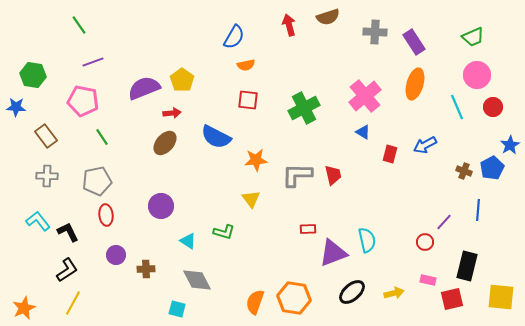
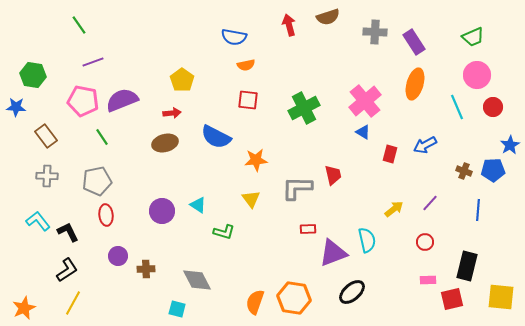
blue semicircle at (234, 37): rotated 70 degrees clockwise
purple semicircle at (144, 88): moved 22 px left, 12 px down
pink cross at (365, 96): moved 5 px down
brown ellipse at (165, 143): rotated 35 degrees clockwise
blue pentagon at (492, 168): moved 1 px right, 2 px down; rotated 25 degrees clockwise
gray L-shape at (297, 175): moved 13 px down
purple circle at (161, 206): moved 1 px right, 5 px down
purple line at (444, 222): moved 14 px left, 19 px up
cyan triangle at (188, 241): moved 10 px right, 36 px up
purple circle at (116, 255): moved 2 px right, 1 px down
pink rectangle at (428, 280): rotated 14 degrees counterclockwise
yellow arrow at (394, 293): moved 84 px up; rotated 24 degrees counterclockwise
